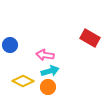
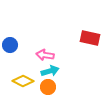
red rectangle: rotated 18 degrees counterclockwise
